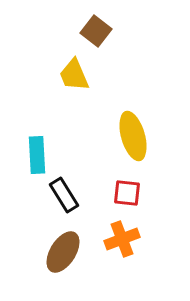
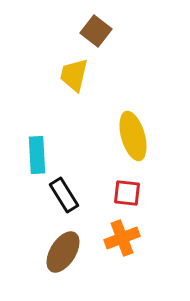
yellow trapezoid: rotated 36 degrees clockwise
orange cross: moved 1 px up
